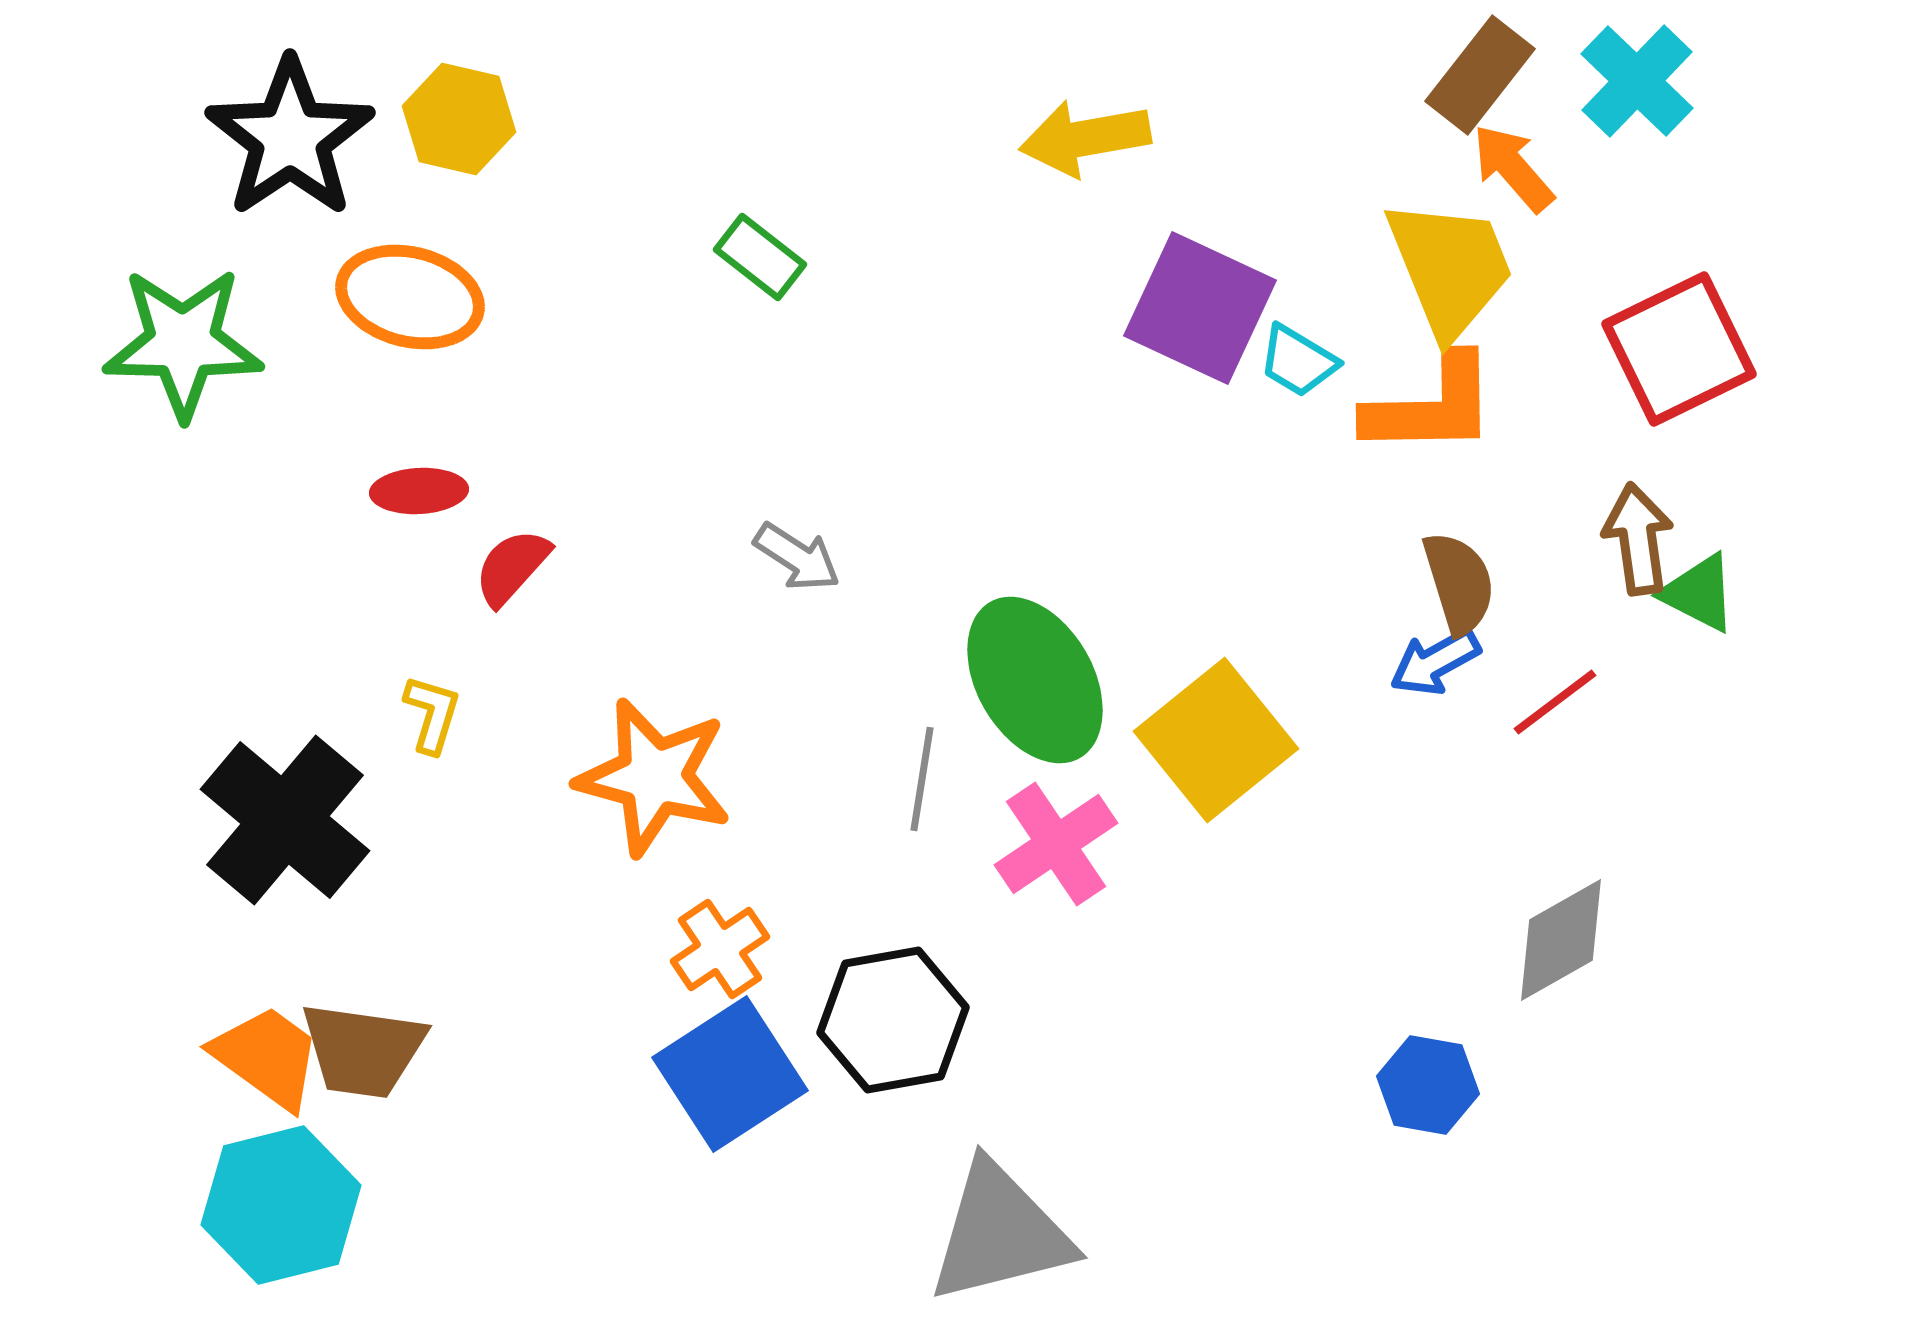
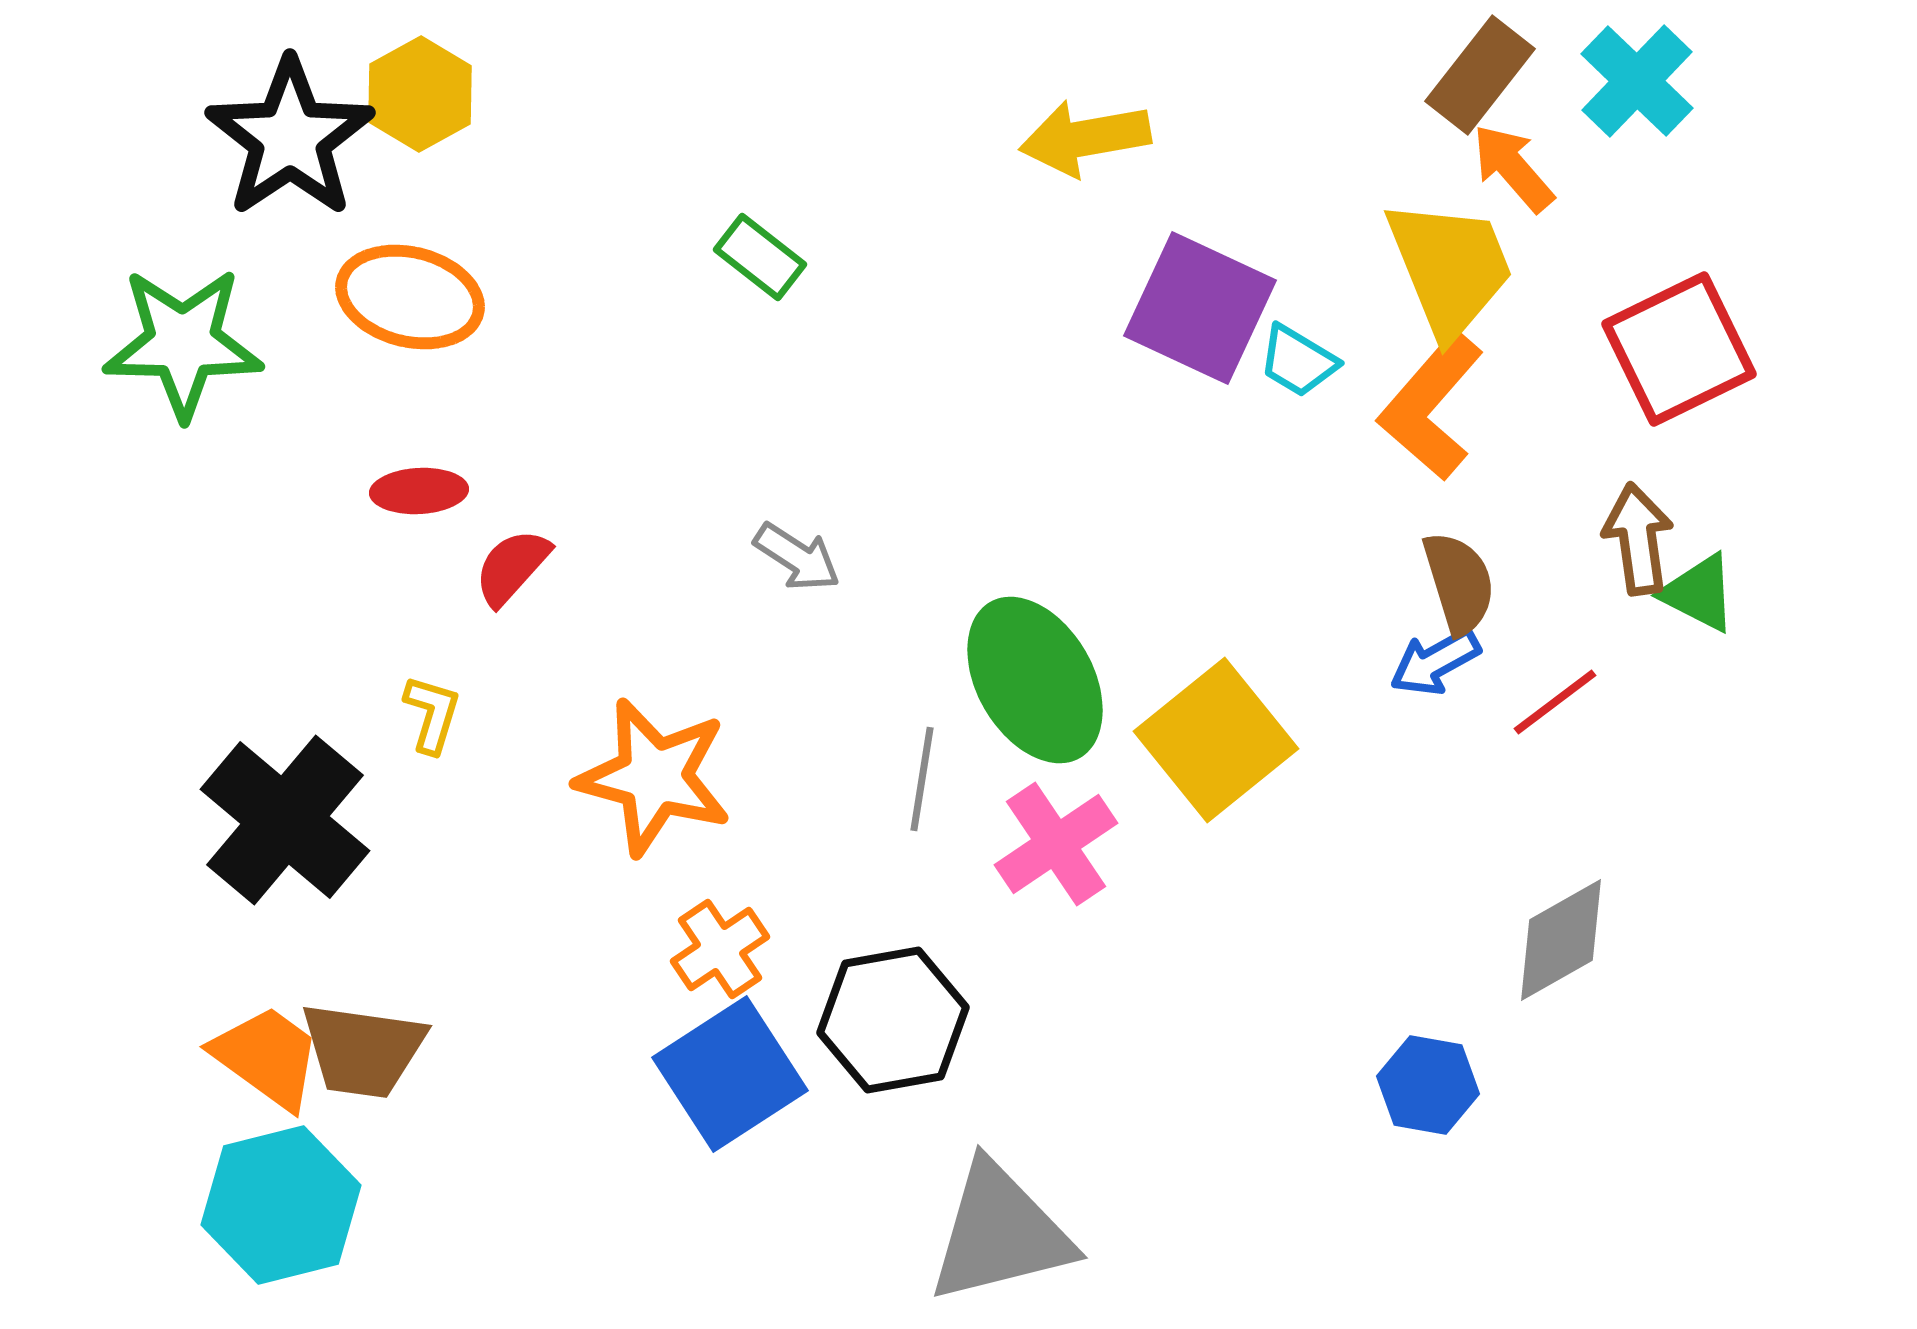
yellow hexagon: moved 39 px left, 25 px up; rotated 18 degrees clockwise
orange L-shape: rotated 132 degrees clockwise
